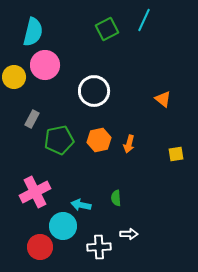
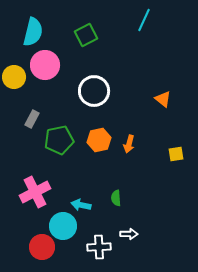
green square: moved 21 px left, 6 px down
red circle: moved 2 px right
